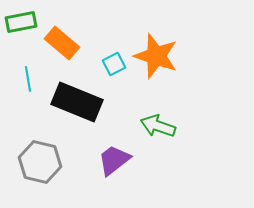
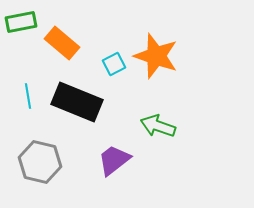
cyan line: moved 17 px down
